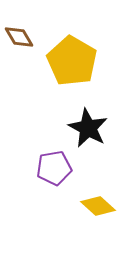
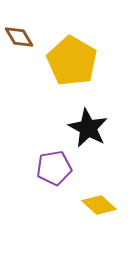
yellow diamond: moved 1 px right, 1 px up
